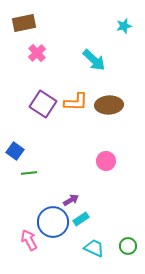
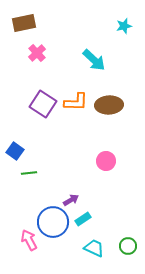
cyan rectangle: moved 2 px right
